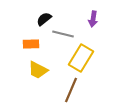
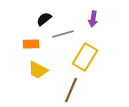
gray line: rotated 30 degrees counterclockwise
yellow rectangle: moved 4 px right, 1 px up
